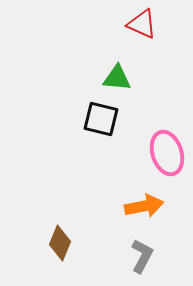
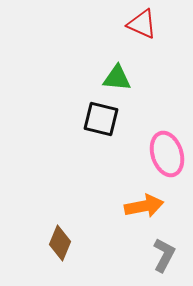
pink ellipse: moved 1 px down
gray L-shape: moved 22 px right, 1 px up
